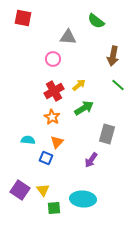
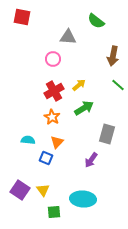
red square: moved 1 px left, 1 px up
green square: moved 4 px down
